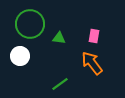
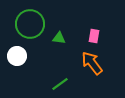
white circle: moved 3 px left
